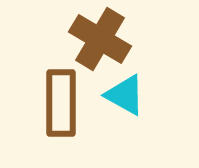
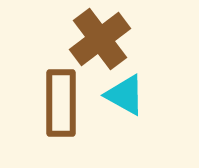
brown cross: rotated 22 degrees clockwise
